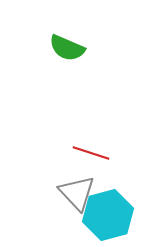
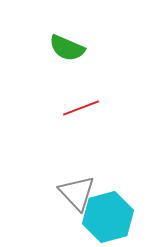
red line: moved 10 px left, 45 px up; rotated 39 degrees counterclockwise
cyan hexagon: moved 2 px down
